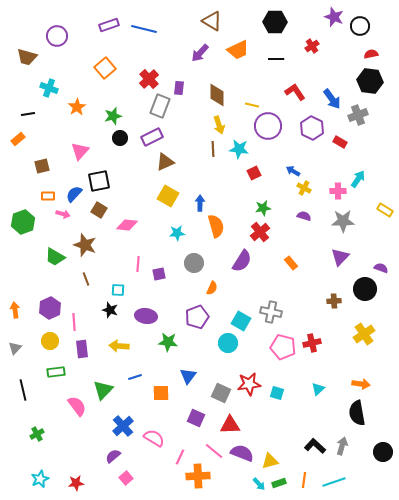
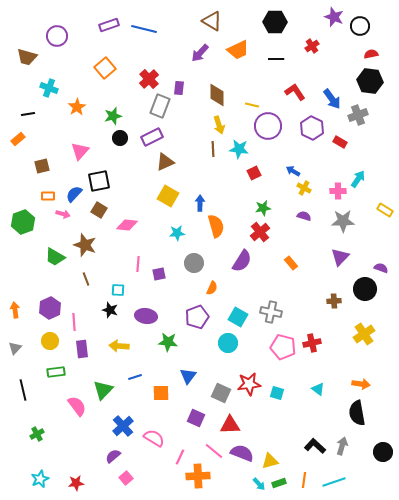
cyan square at (241, 321): moved 3 px left, 4 px up
cyan triangle at (318, 389): rotated 40 degrees counterclockwise
